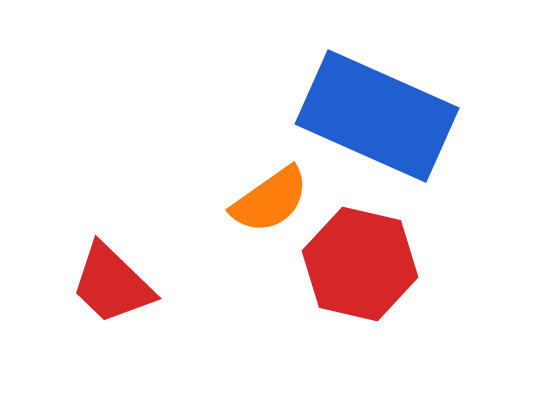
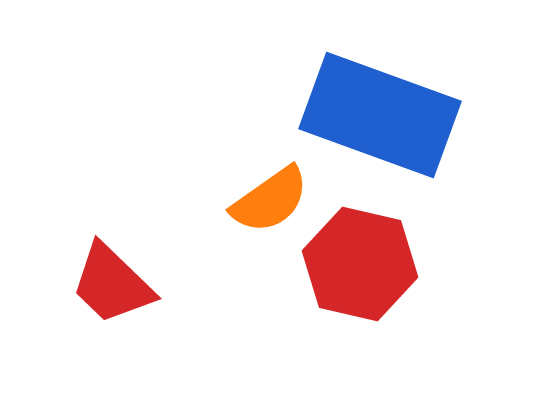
blue rectangle: moved 3 px right, 1 px up; rotated 4 degrees counterclockwise
